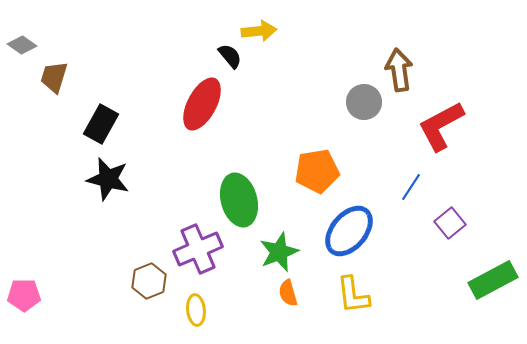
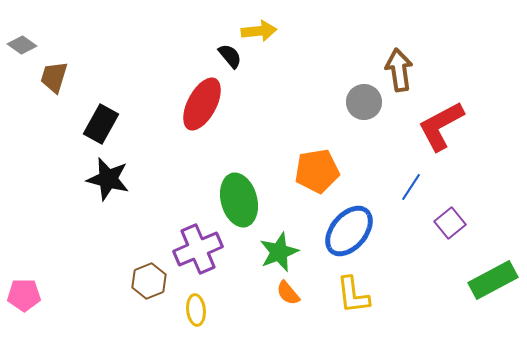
orange semicircle: rotated 24 degrees counterclockwise
